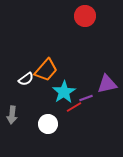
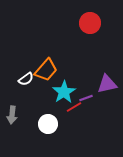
red circle: moved 5 px right, 7 px down
